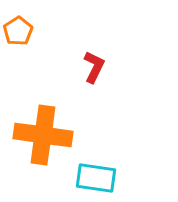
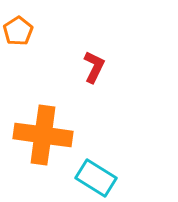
cyan rectangle: rotated 24 degrees clockwise
